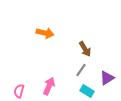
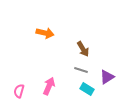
brown arrow: moved 2 px left
gray line: rotated 72 degrees clockwise
purple triangle: moved 1 px up
cyan rectangle: moved 2 px up
